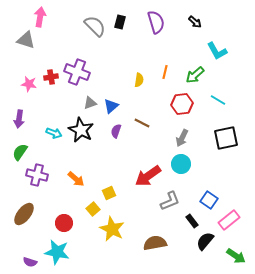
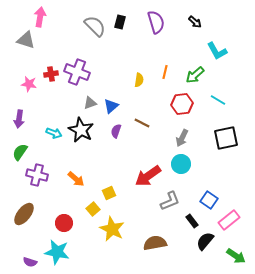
red cross at (51, 77): moved 3 px up
